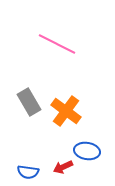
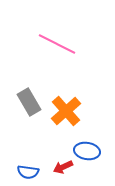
orange cross: rotated 12 degrees clockwise
